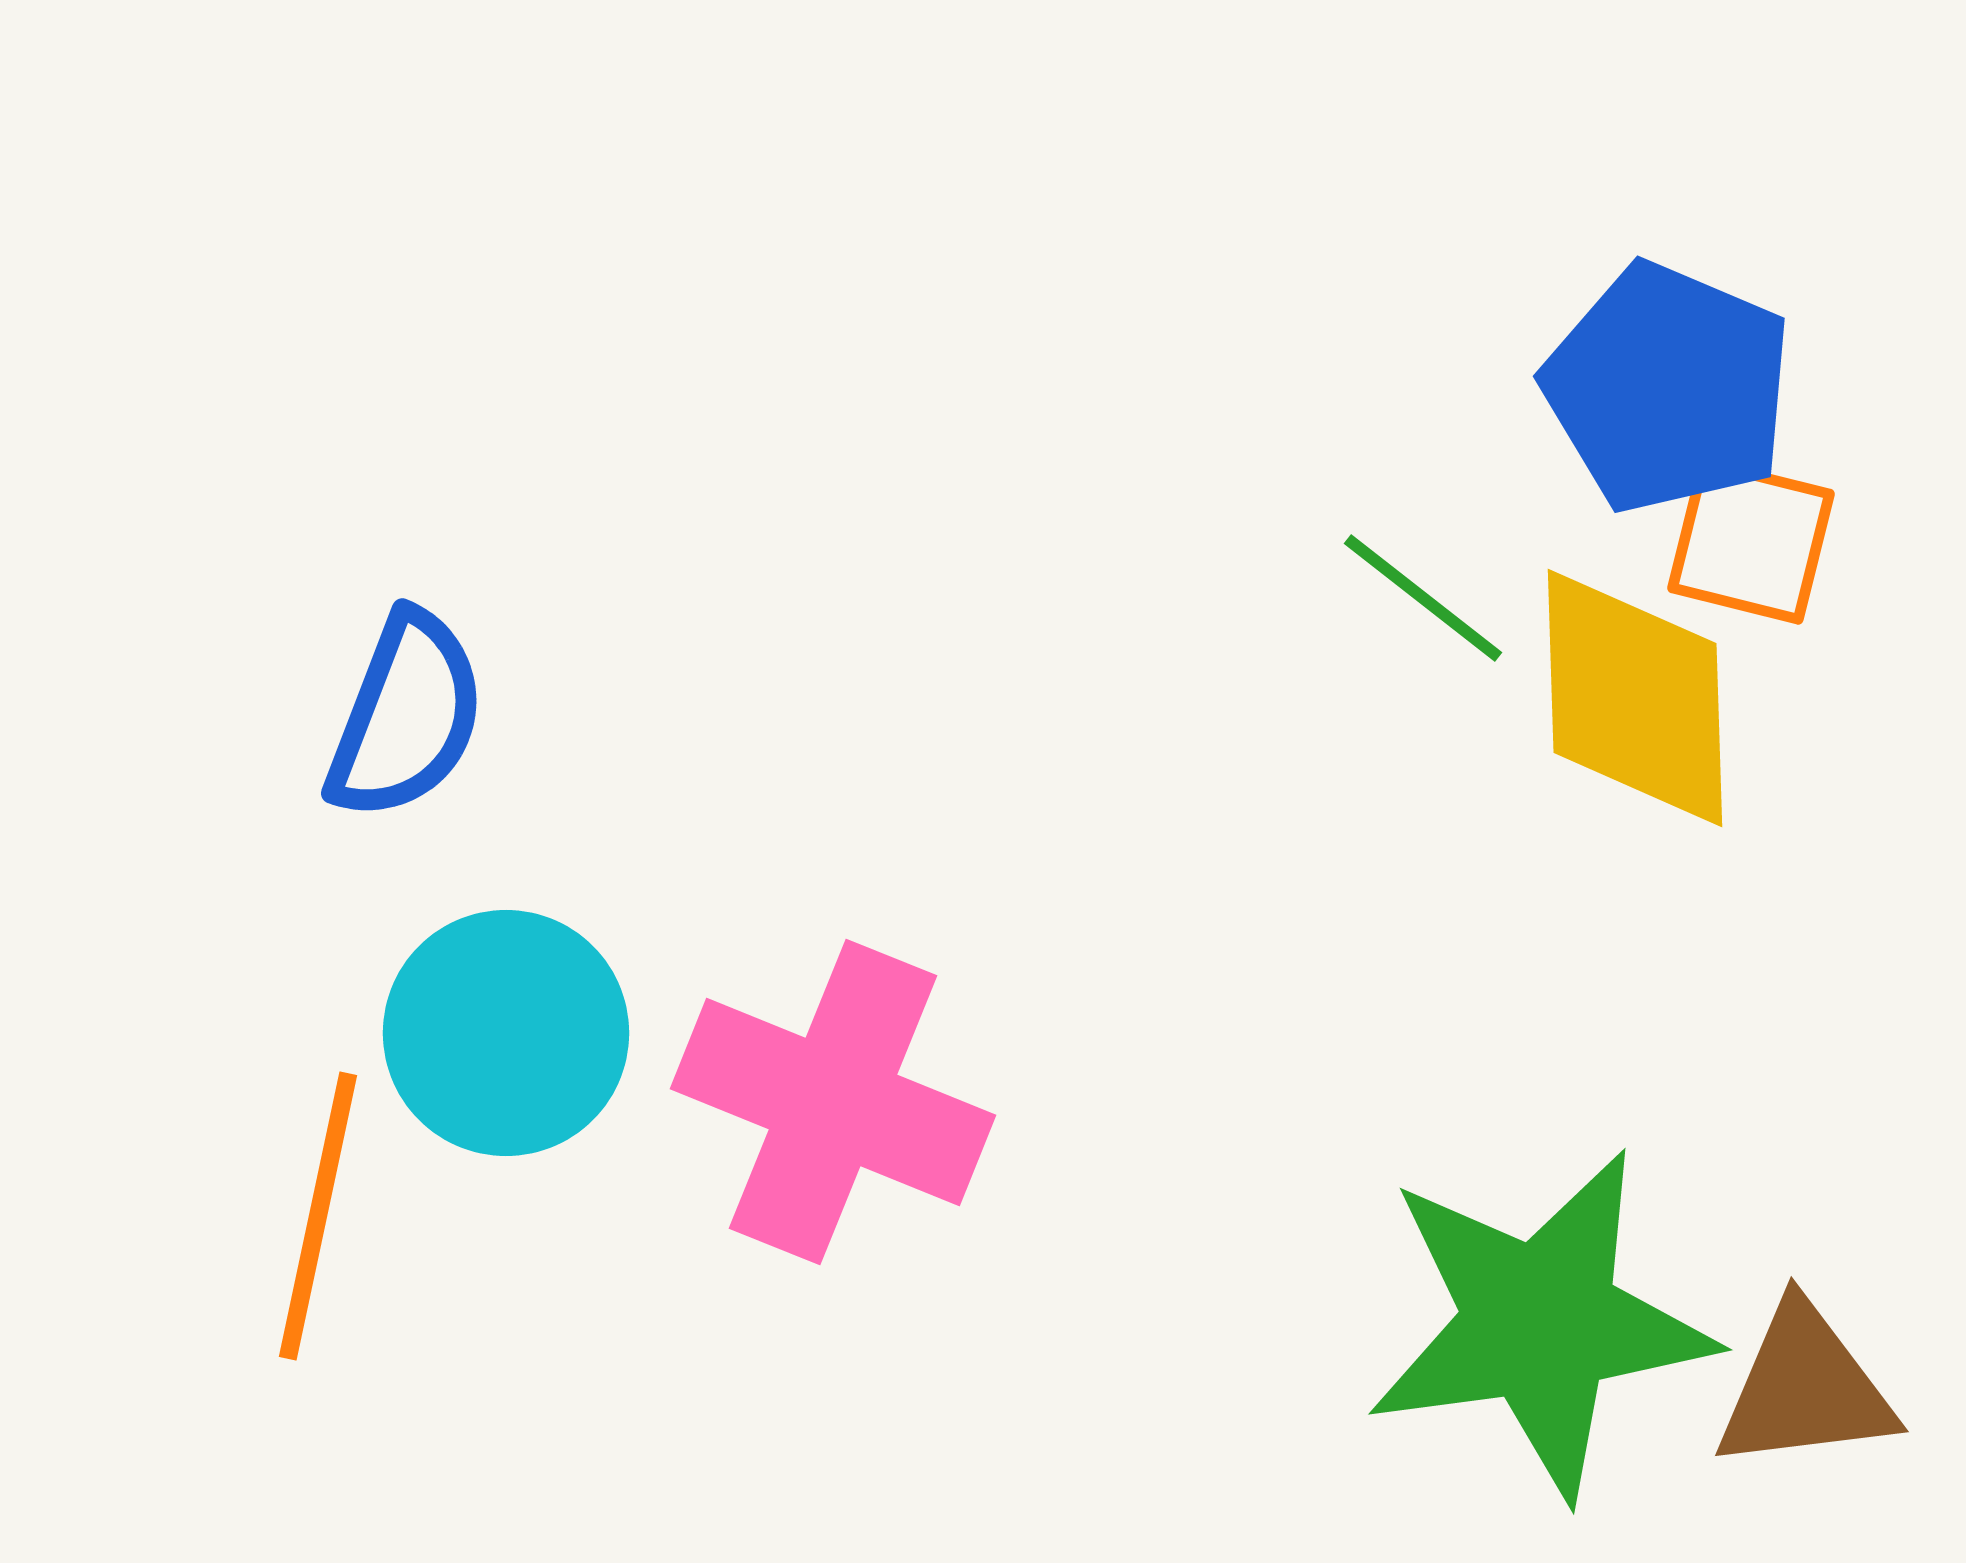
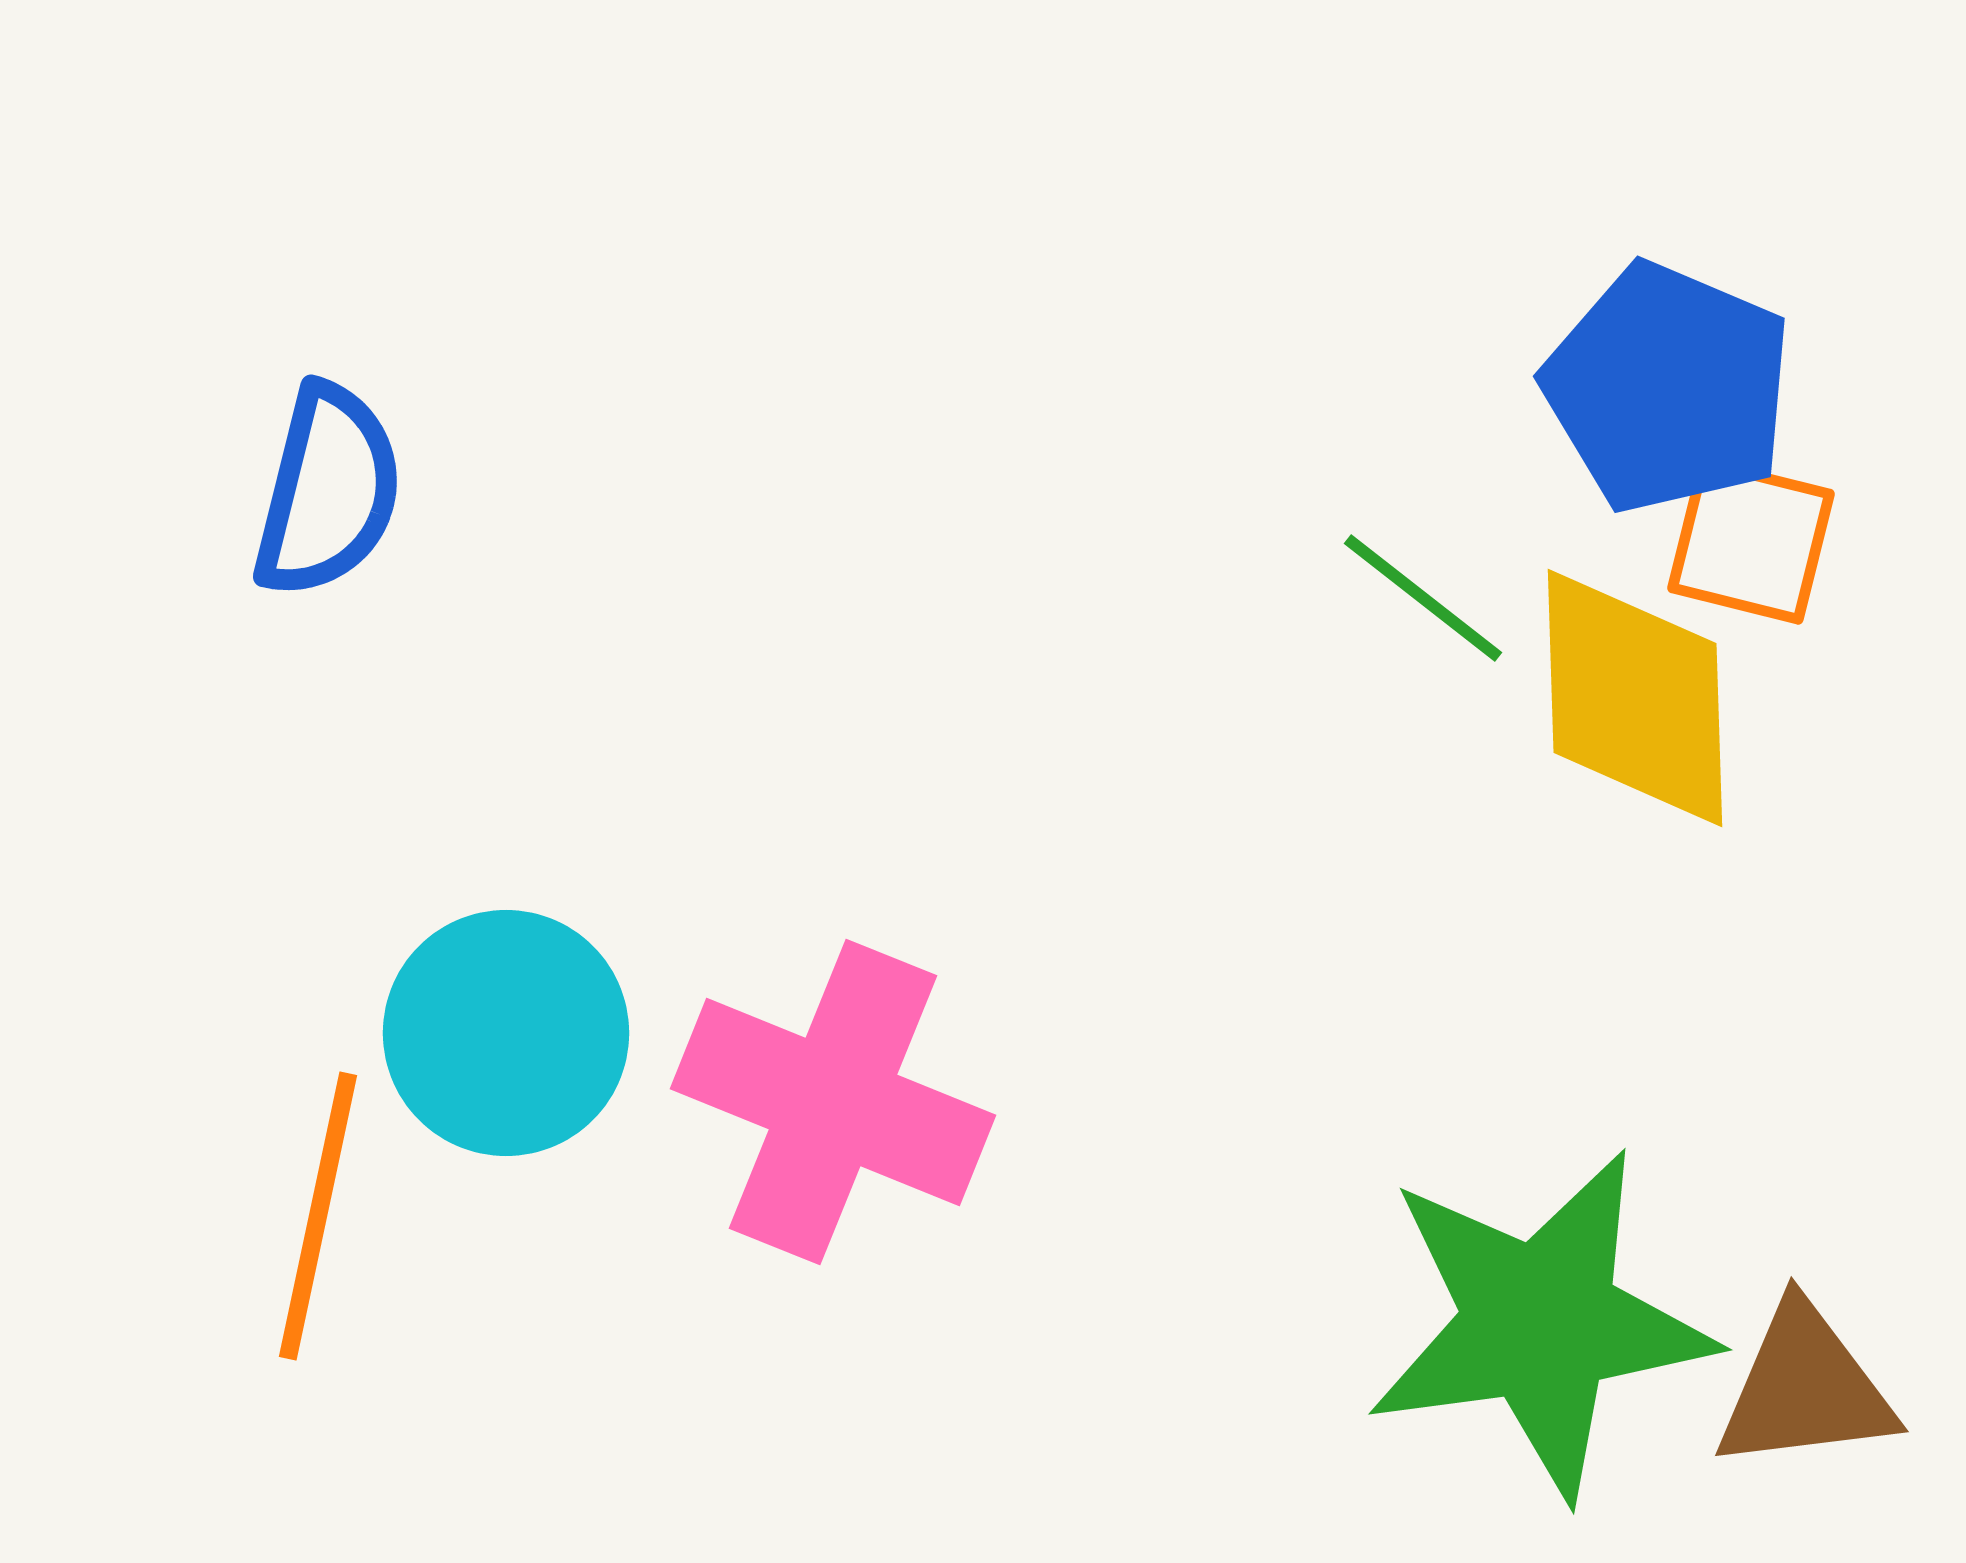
blue semicircle: moved 78 px left, 225 px up; rotated 7 degrees counterclockwise
